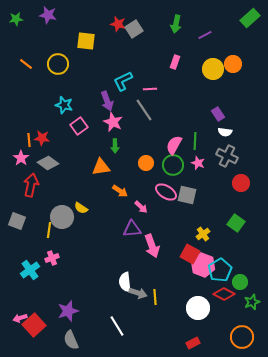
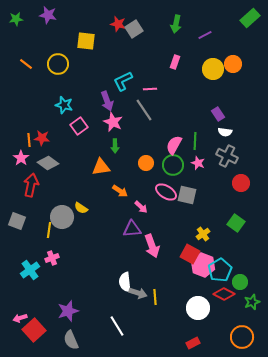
red square at (34, 325): moved 5 px down
